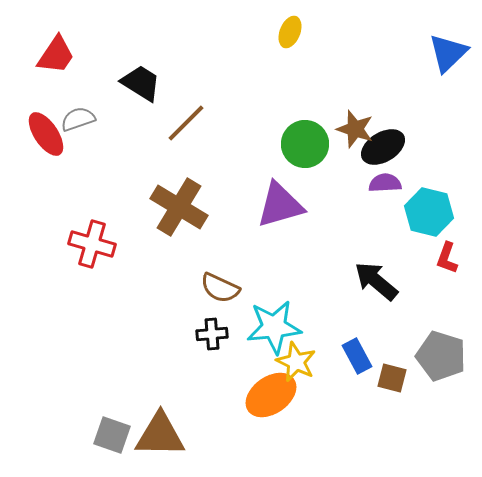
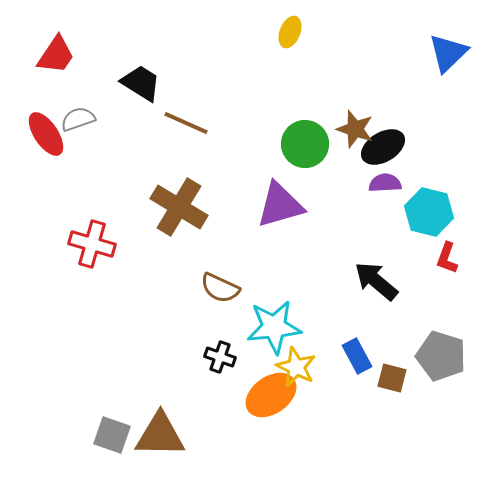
brown line: rotated 69 degrees clockwise
black cross: moved 8 px right, 23 px down; rotated 24 degrees clockwise
yellow star: moved 5 px down
